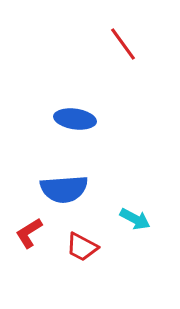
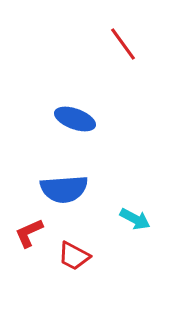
blue ellipse: rotated 12 degrees clockwise
red L-shape: rotated 8 degrees clockwise
red trapezoid: moved 8 px left, 9 px down
